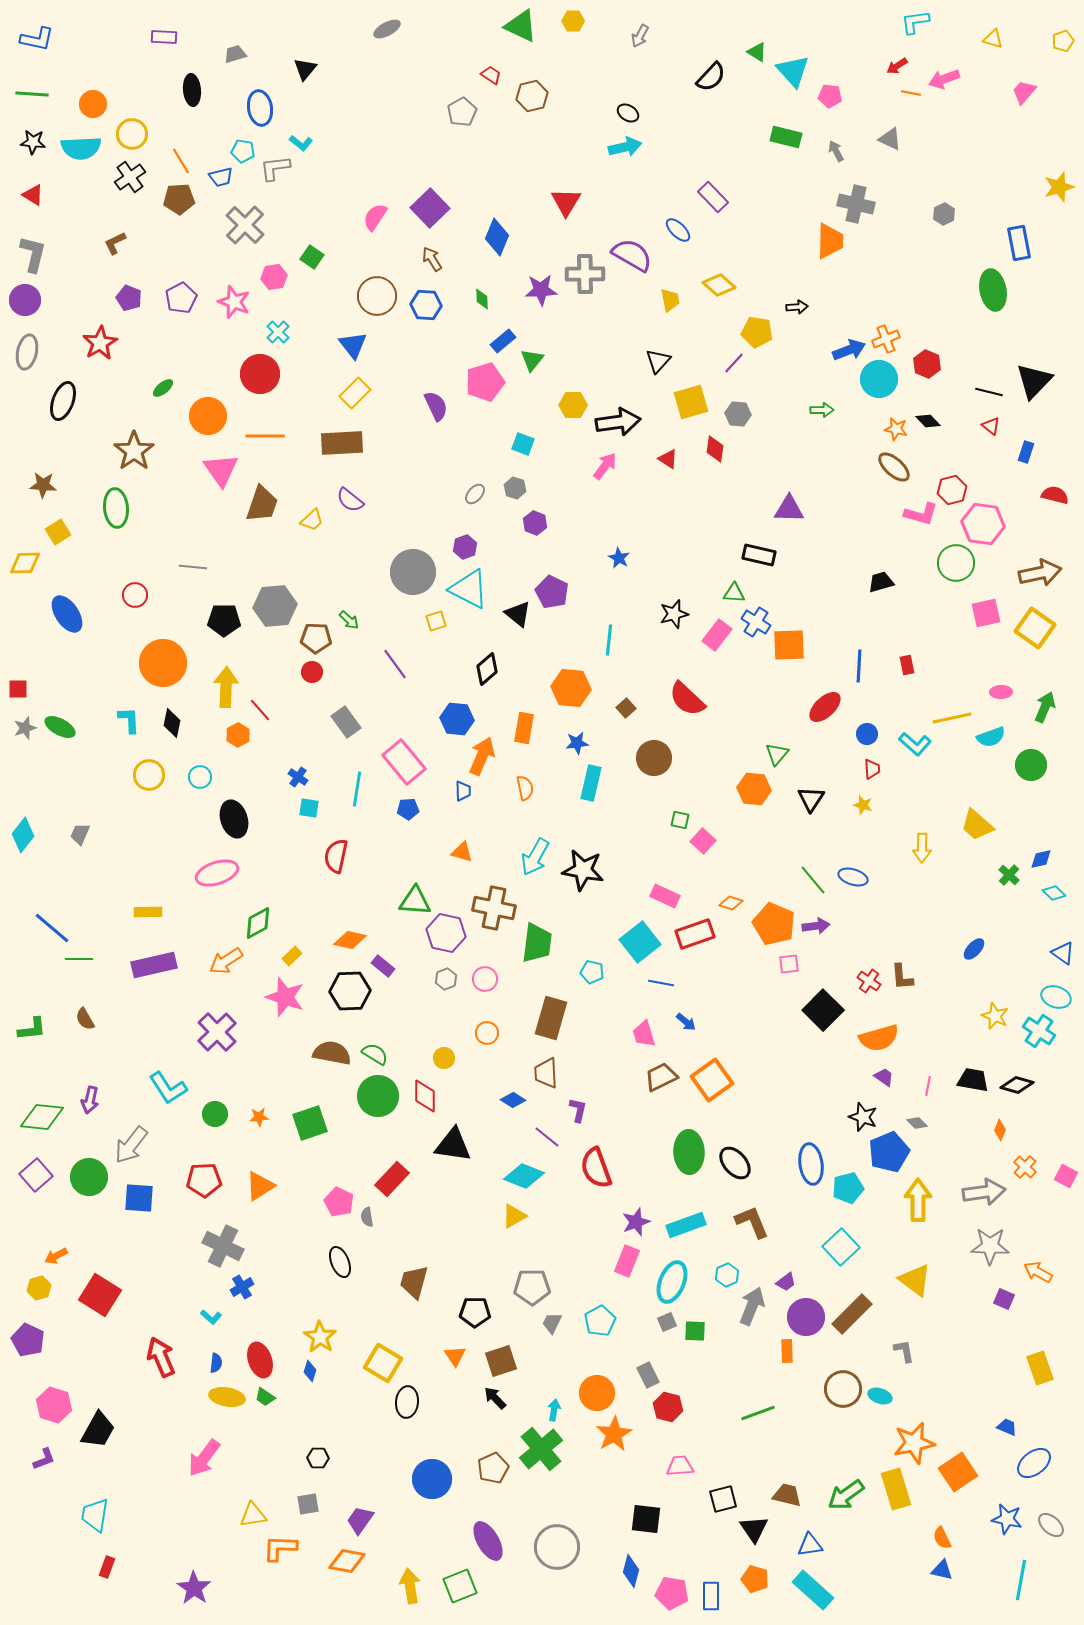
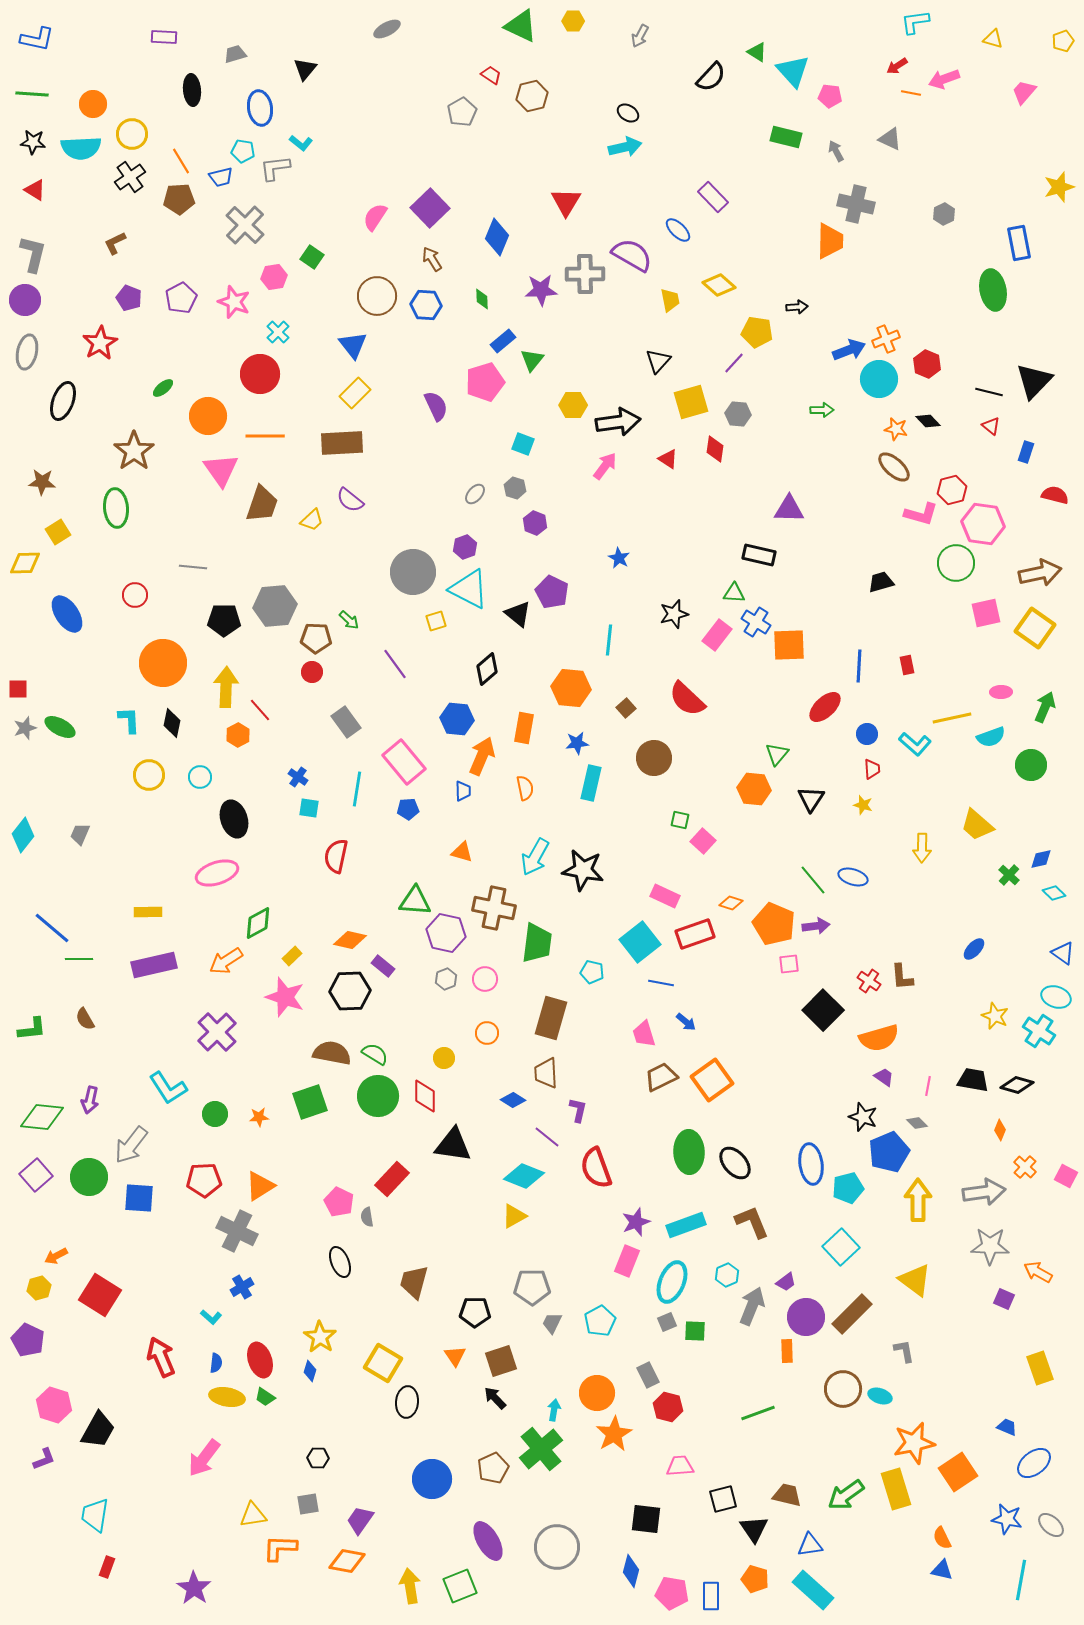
red triangle at (33, 195): moved 2 px right, 5 px up
brown star at (43, 485): moved 1 px left, 3 px up
green square at (310, 1123): moved 21 px up
gray cross at (223, 1246): moved 14 px right, 15 px up
